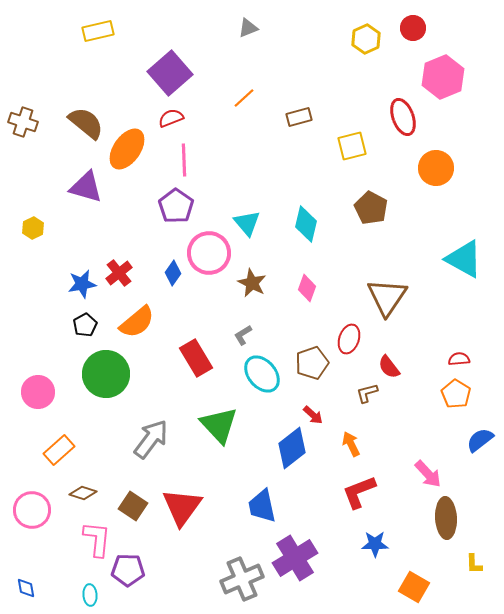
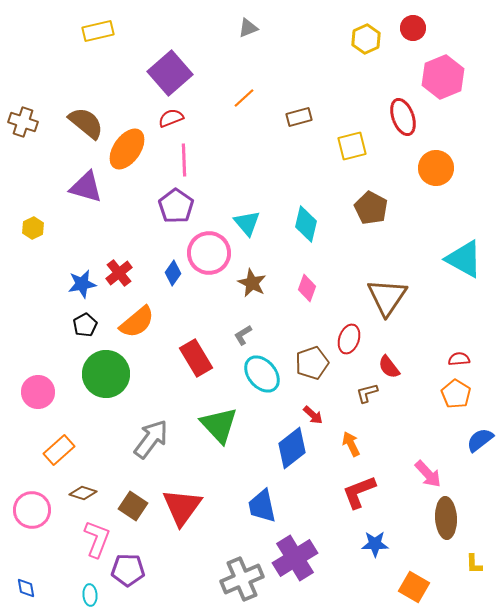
pink L-shape at (97, 539): rotated 15 degrees clockwise
